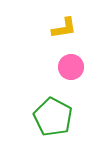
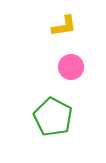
yellow L-shape: moved 2 px up
